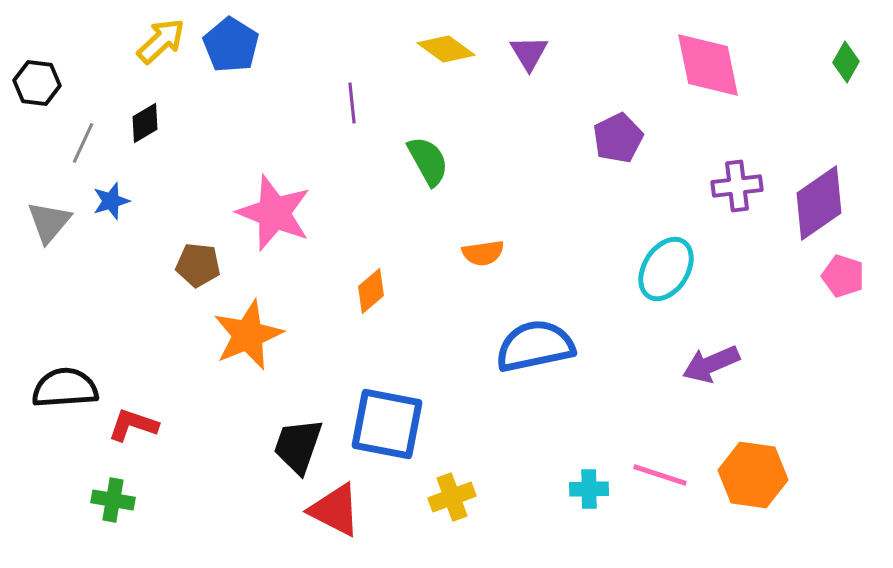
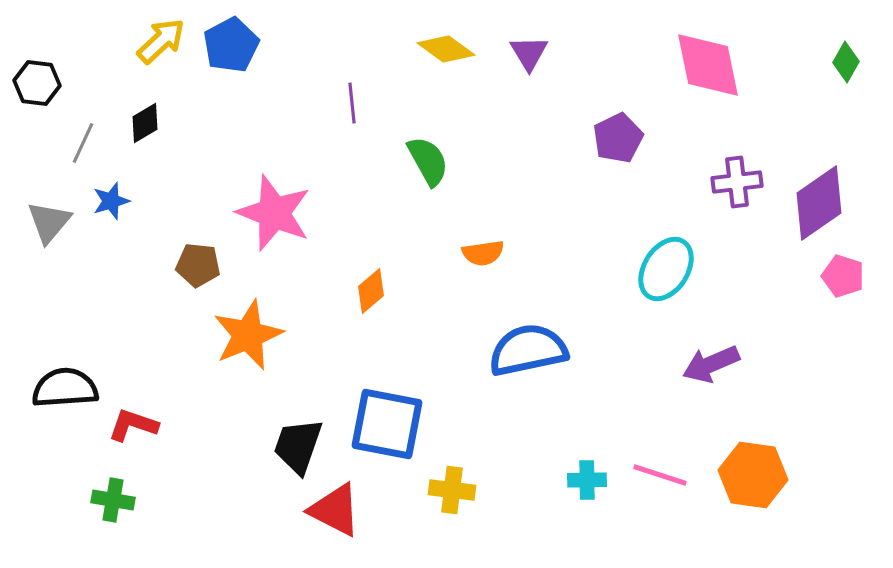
blue pentagon: rotated 12 degrees clockwise
purple cross: moved 4 px up
blue semicircle: moved 7 px left, 4 px down
cyan cross: moved 2 px left, 9 px up
yellow cross: moved 7 px up; rotated 27 degrees clockwise
